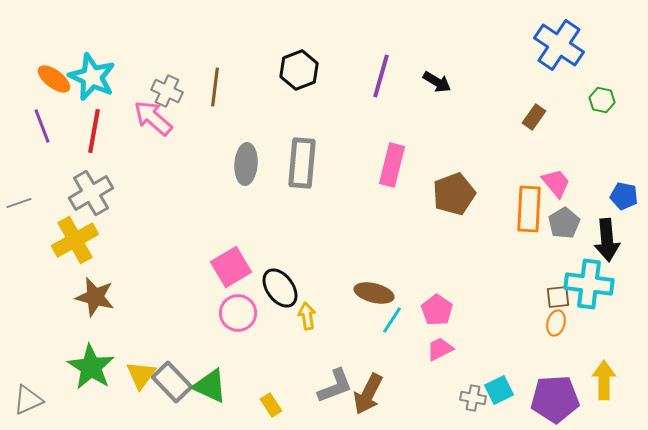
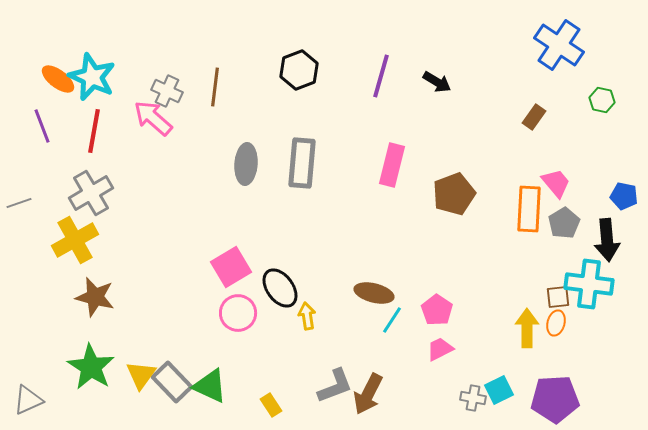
orange ellipse at (54, 79): moved 4 px right
yellow arrow at (604, 380): moved 77 px left, 52 px up
